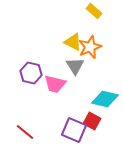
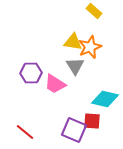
yellow triangle: rotated 18 degrees counterclockwise
purple hexagon: rotated 15 degrees counterclockwise
pink trapezoid: rotated 20 degrees clockwise
red square: rotated 24 degrees counterclockwise
